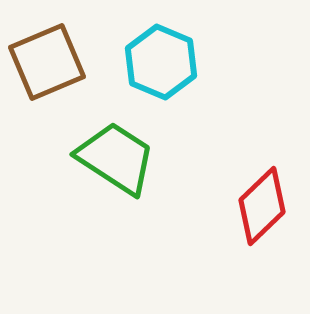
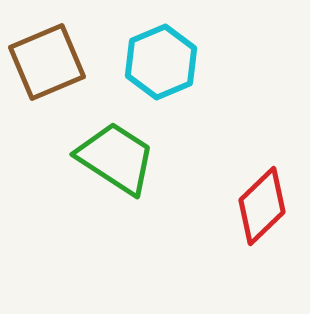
cyan hexagon: rotated 14 degrees clockwise
